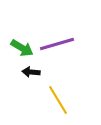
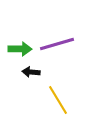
green arrow: moved 2 px left, 1 px down; rotated 30 degrees counterclockwise
